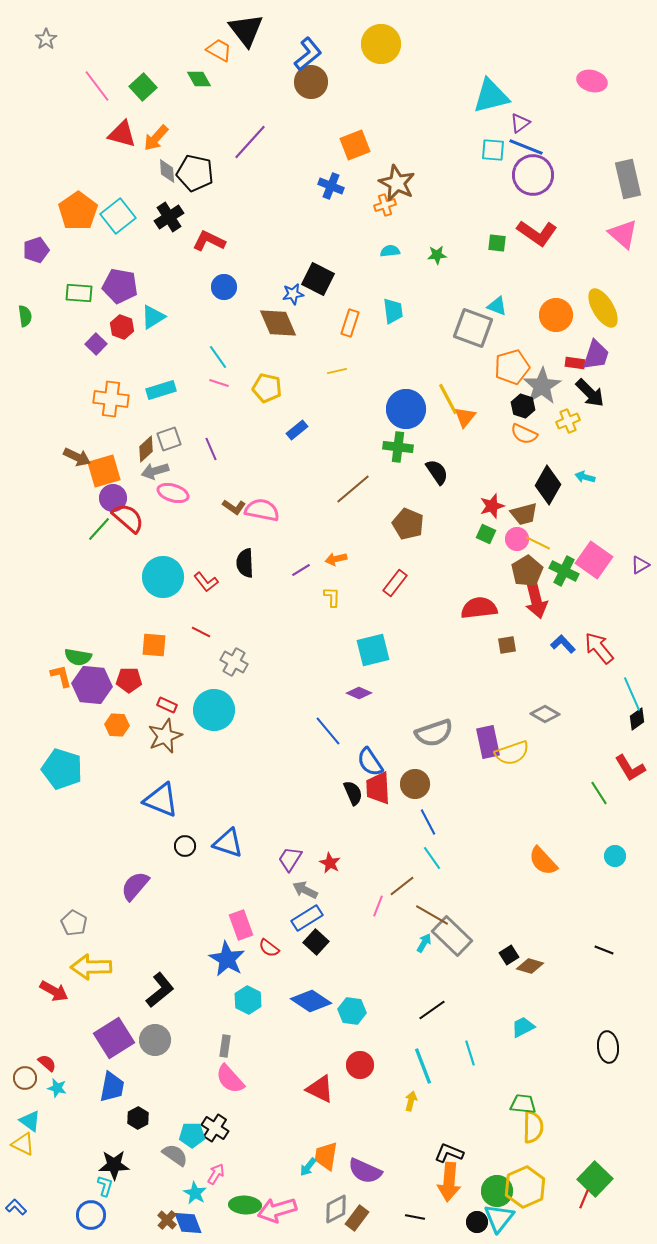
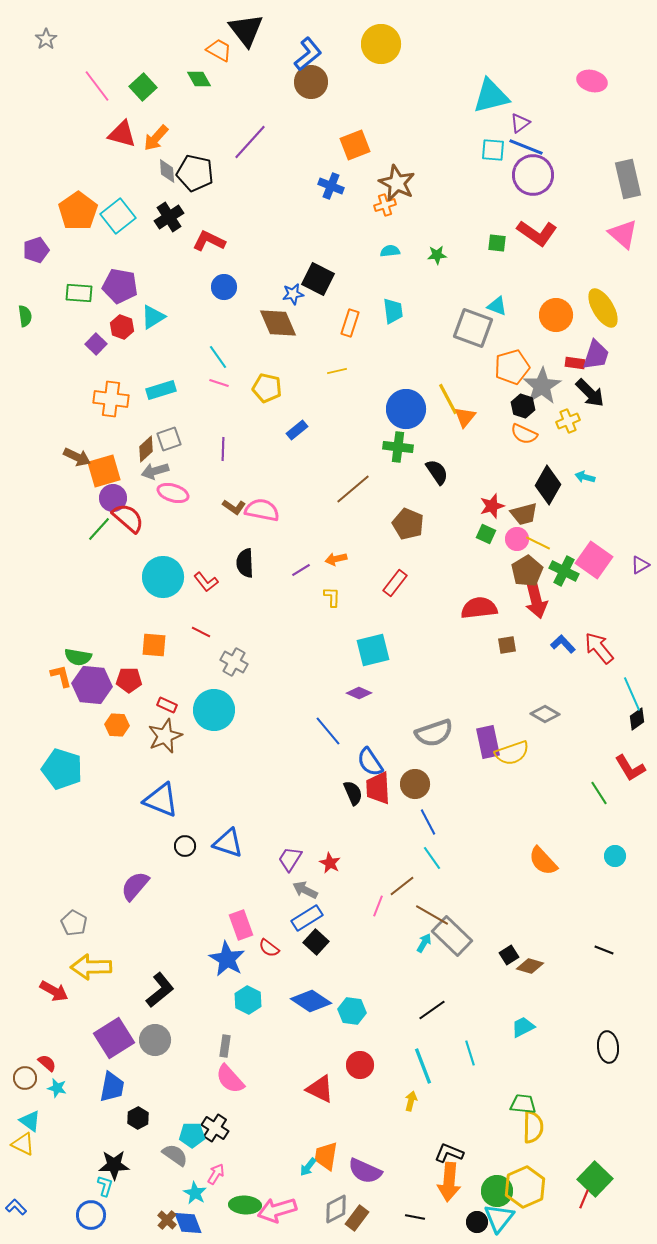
purple line at (211, 449): moved 12 px right; rotated 25 degrees clockwise
